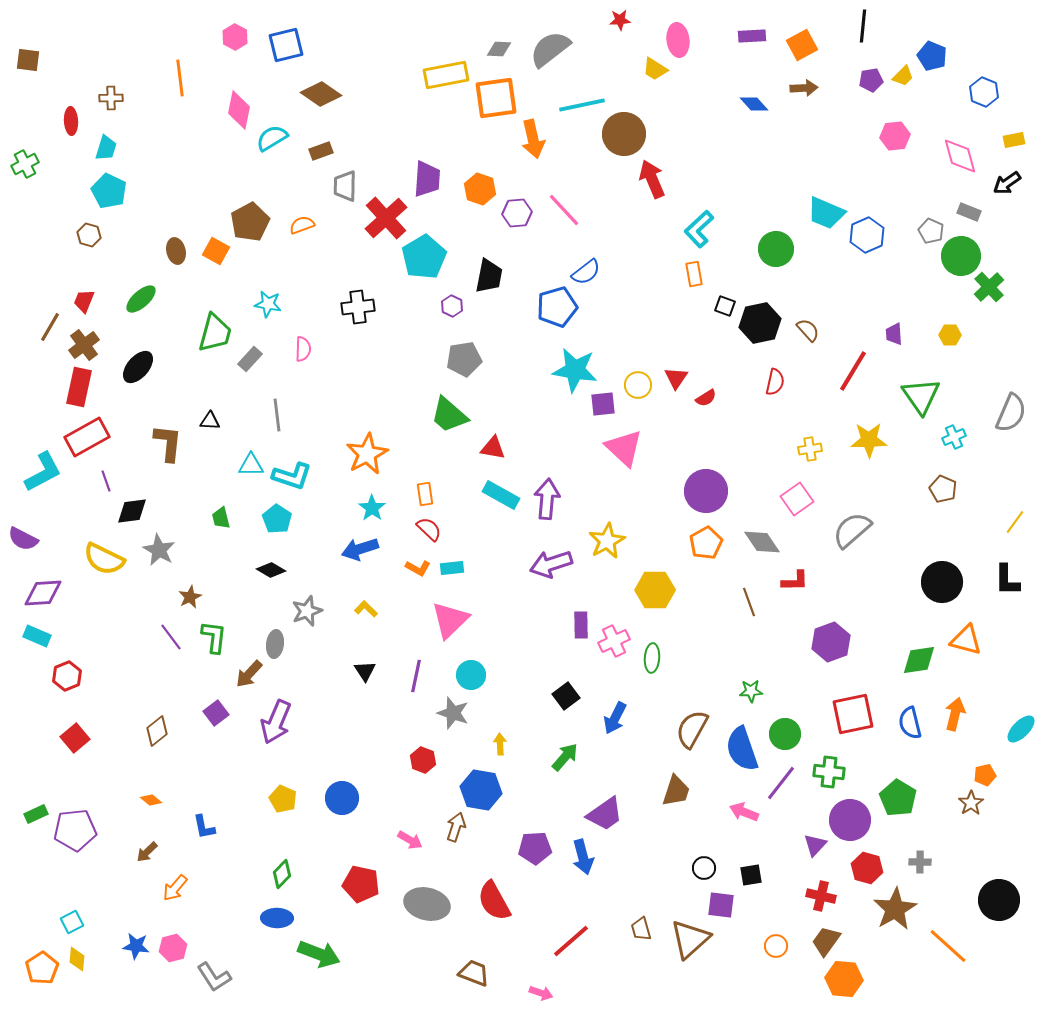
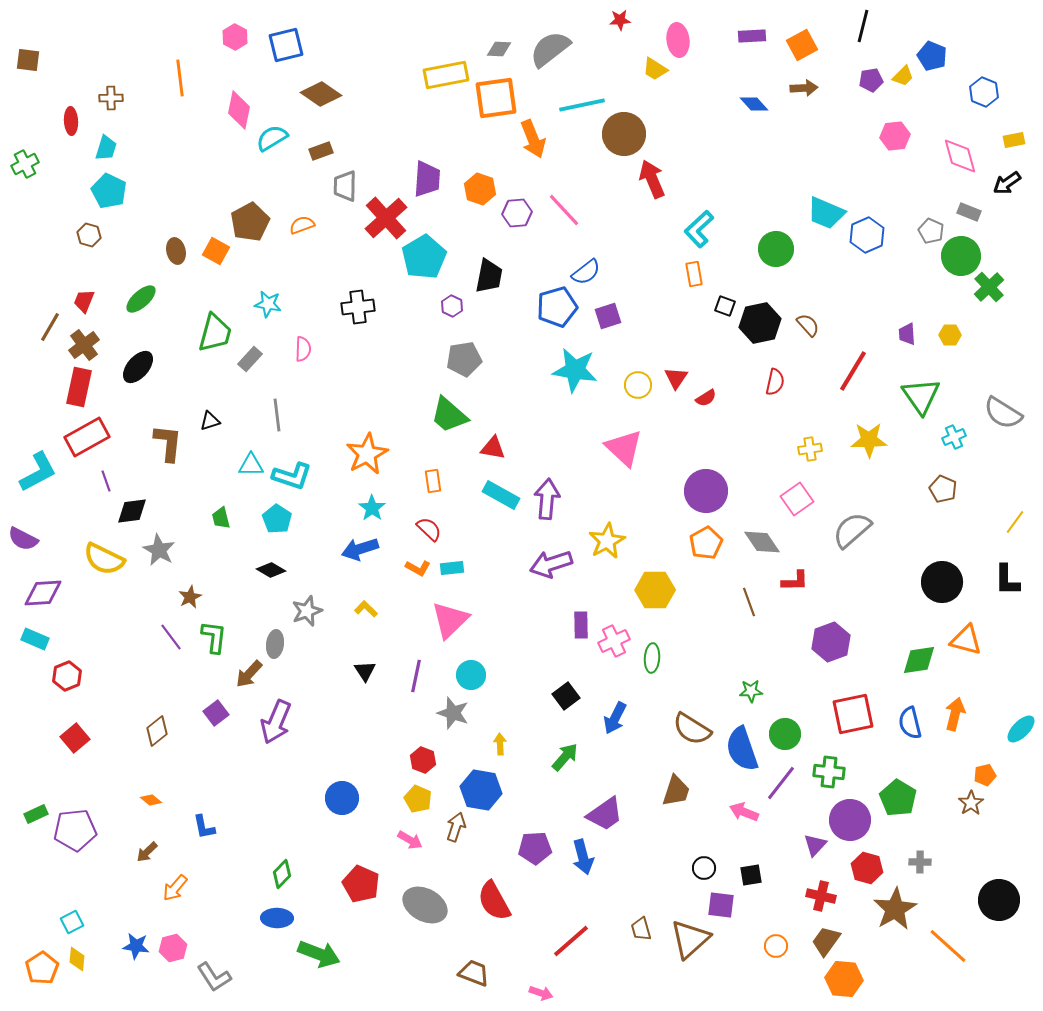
black line at (863, 26): rotated 8 degrees clockwise
orange arrow at (533, 139): rotated 9 degrees counterclockwise
brown semicircle at (808, 330): moved 5 px up
purple trapezoid at (894, 334): moved 13 px right
purple square at (603, 404): moved 5 px right, 88 px up; rotated 12 degrees counterclockwise
gray semicircle at (1011, 413): moved 8 px left; rotated 99 degrees clockwise
black triangle at (210, 421): rotated 20 degrees counterclockwise
cyan L-shape at (43, 472): moved 5 px left
orange rectangle at (425, 494): moved 8 px right, 13 px up
cyan rectangle at (37, 636): moved 2 px left, 3 px down
brown semicircle at (692, 729): rotated 87 degrees counterclockwise
yellow pentagon at (283, 799): moved 135 px right
red pentagon at (361, 884): rotated 12 degrees clockwise
gray ellipse at (427, 904): moved 2 px left, 1 px down; rotated 15 degrees clockwise
